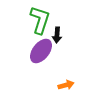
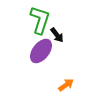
black arrow: rotated 42 degrees counterclockwise
orange arrow: rotated 21 degrees counterclockwise
